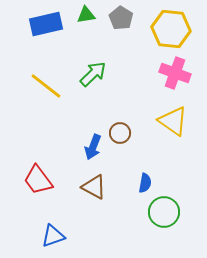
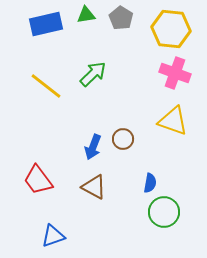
yellow triangle: rotated 16 degrees counterclockwise
brown circle: moved 3 px right, 6 px down
blue semicircle: moved 5 px right
